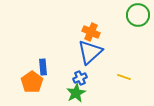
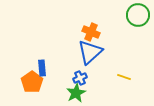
blue rectangle: moved 1 px left, 1 px down
